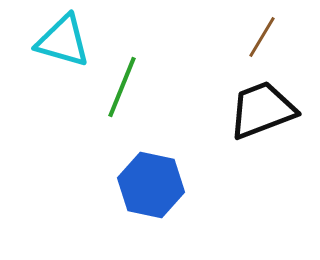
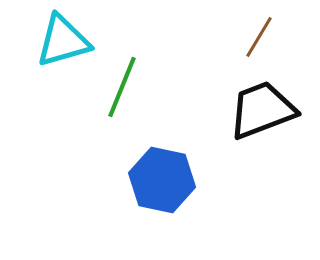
brown line: moved 3 px left
cyan triangle: rotated 32 degrees counterclockwise
blue hexagon: moved 11 px right, 5 px up
